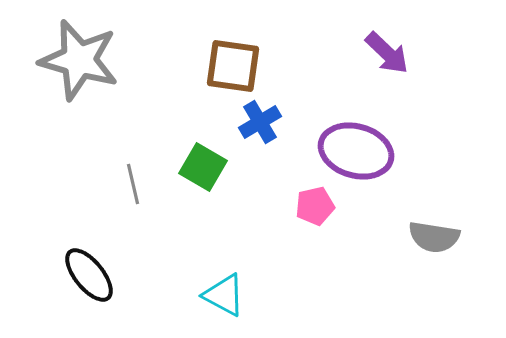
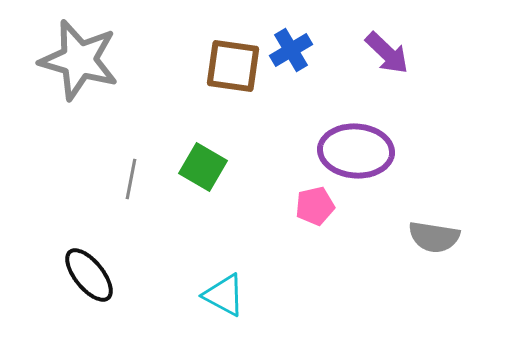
blue cross: moved 31 px right, 72 px up
purple ellipse: rotated 12 degrees counterclockwise
gray line: moved 2 px left, 5 px up; rotated 24 degrees clockwise
